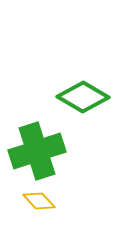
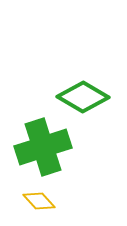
green cross: moved 6 px right, 4 px up
